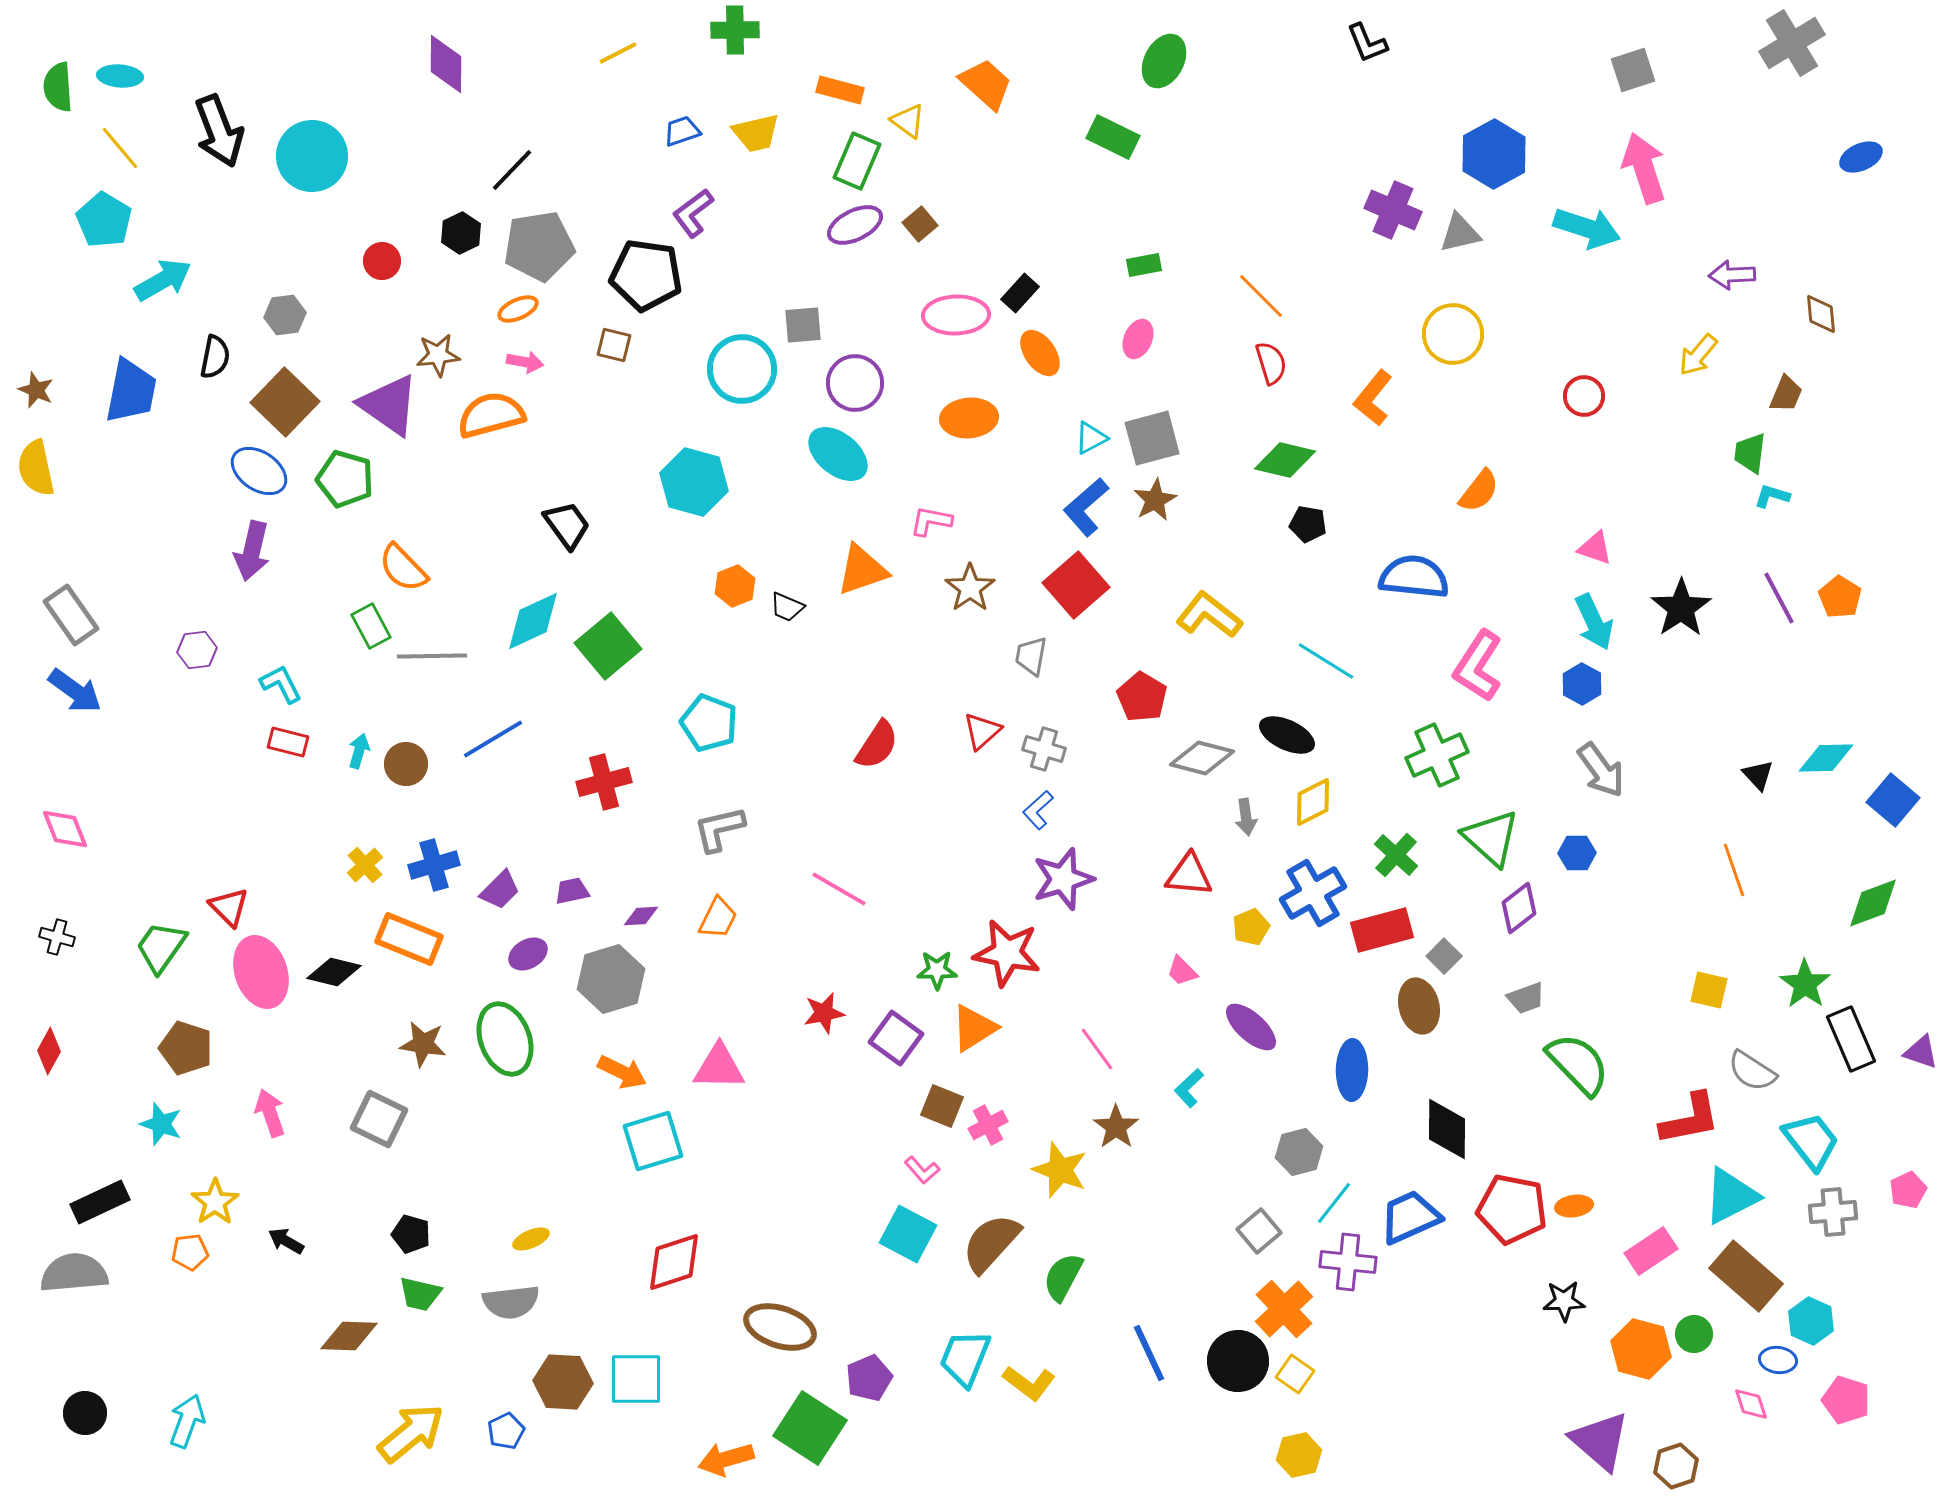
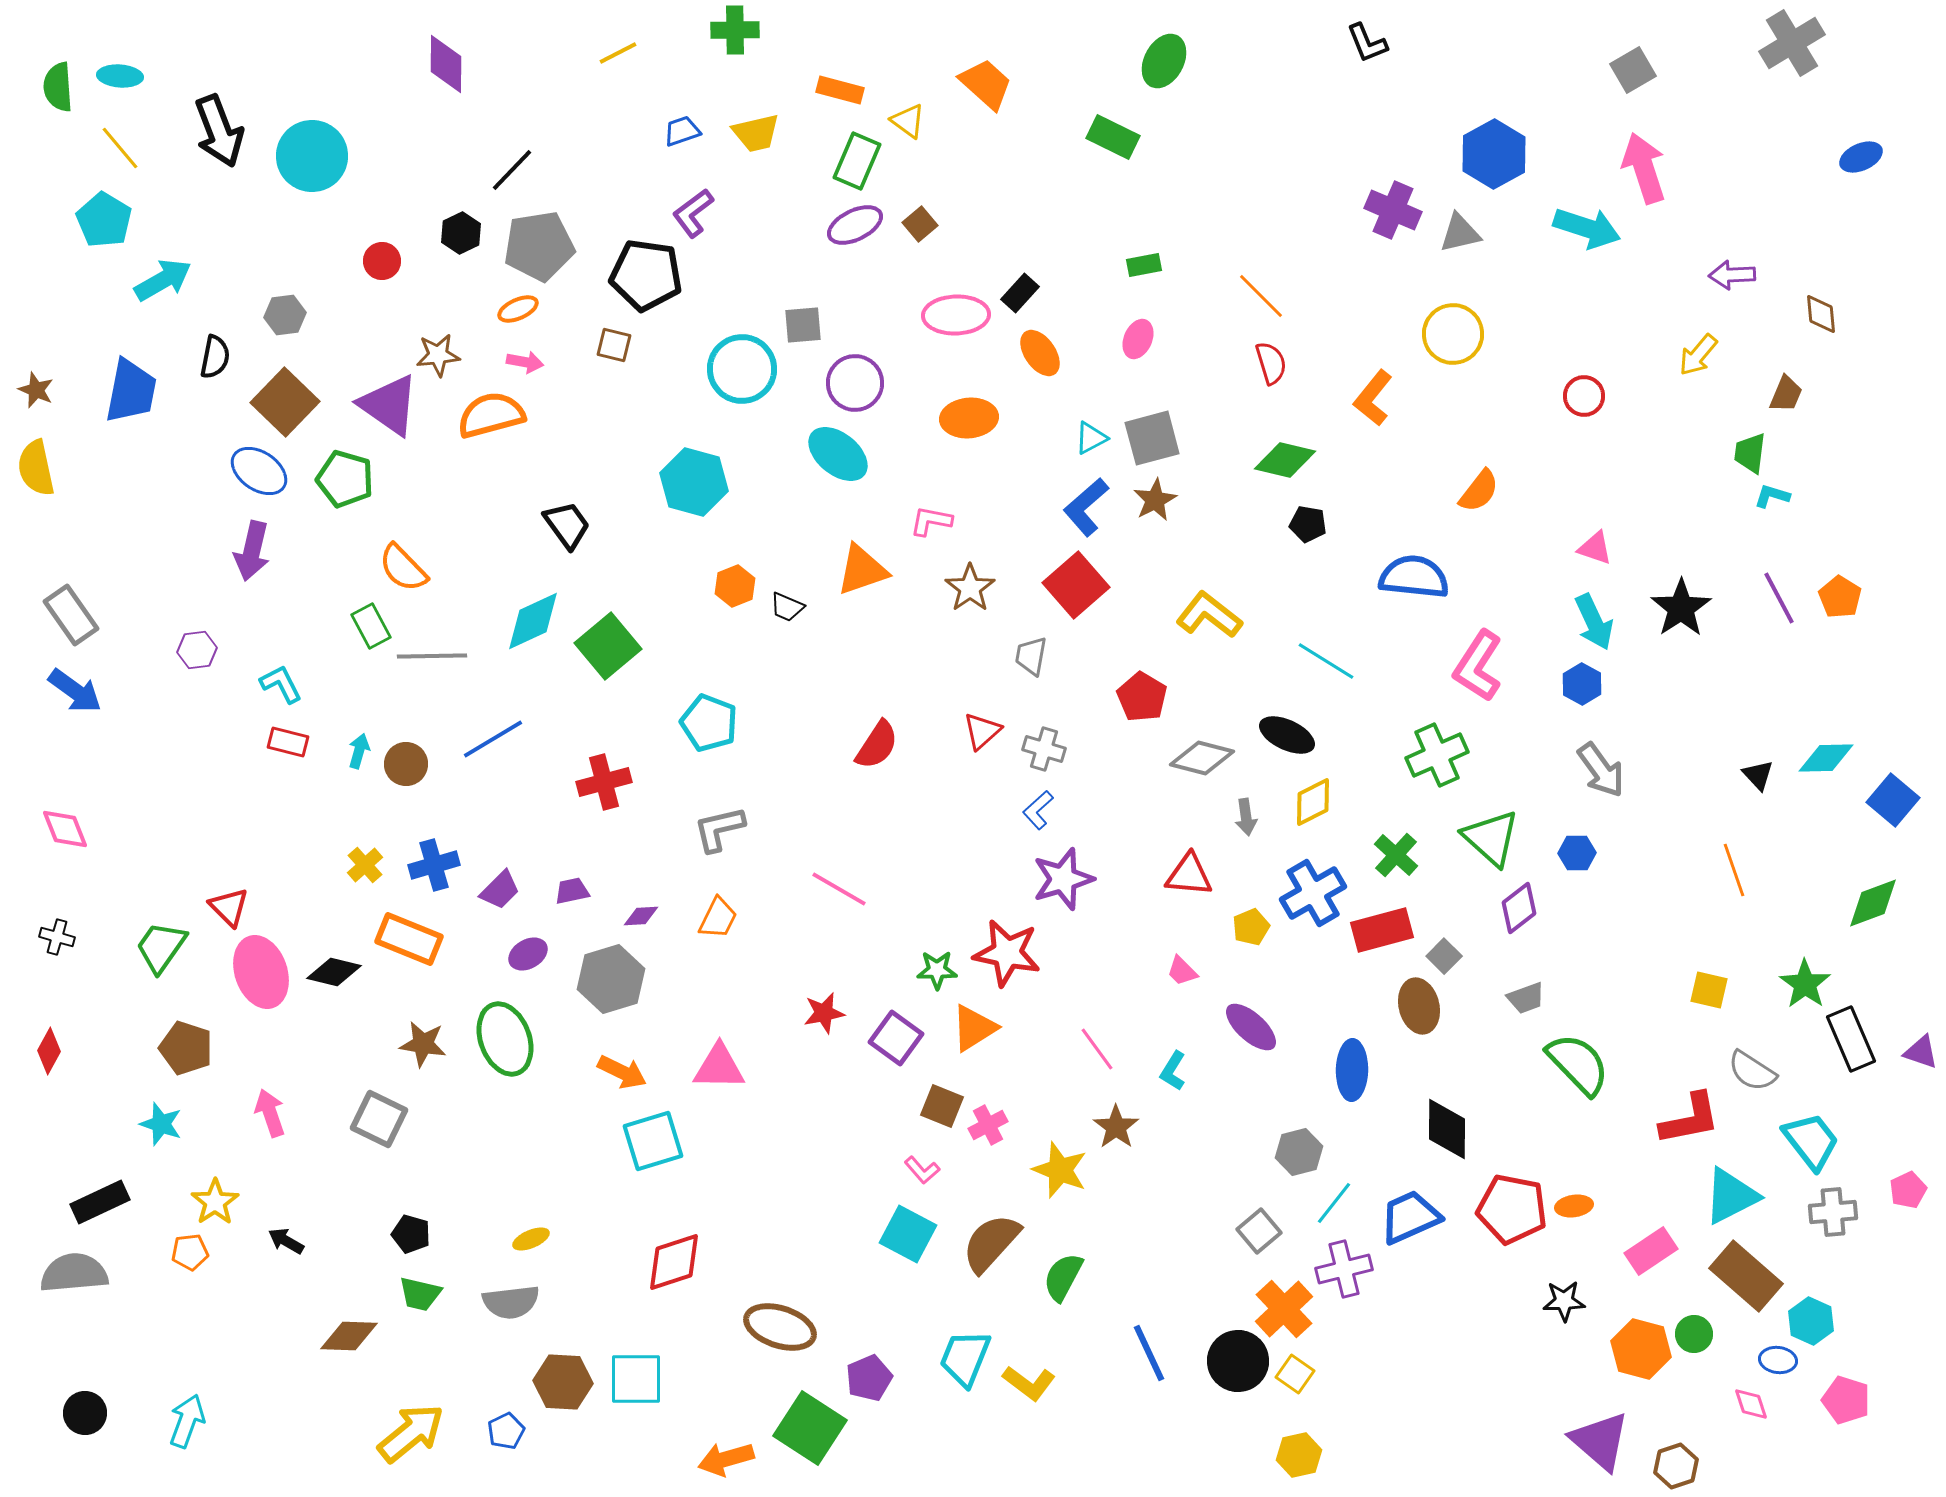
gray square at (1633, 70): rotated 12 degrees counterclockwise
cyan L-shape at (1189, 1088): moved 16 px left, 17 px up; rotated 15 degrees counterclockwise
purple cross at (1348, 1262): moved 4 px left, 7 px down; rotated 20 degrees counterclockwise
